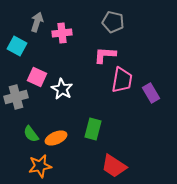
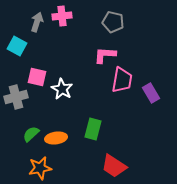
pink cross: moved 17 px up
pink square: rotated 12 degrees counterclockwise
green semicircle: rotated 84 degrees clockwise
orange ellipse: rotated 15 degrees clockwise
orange star: moved 2 px down
